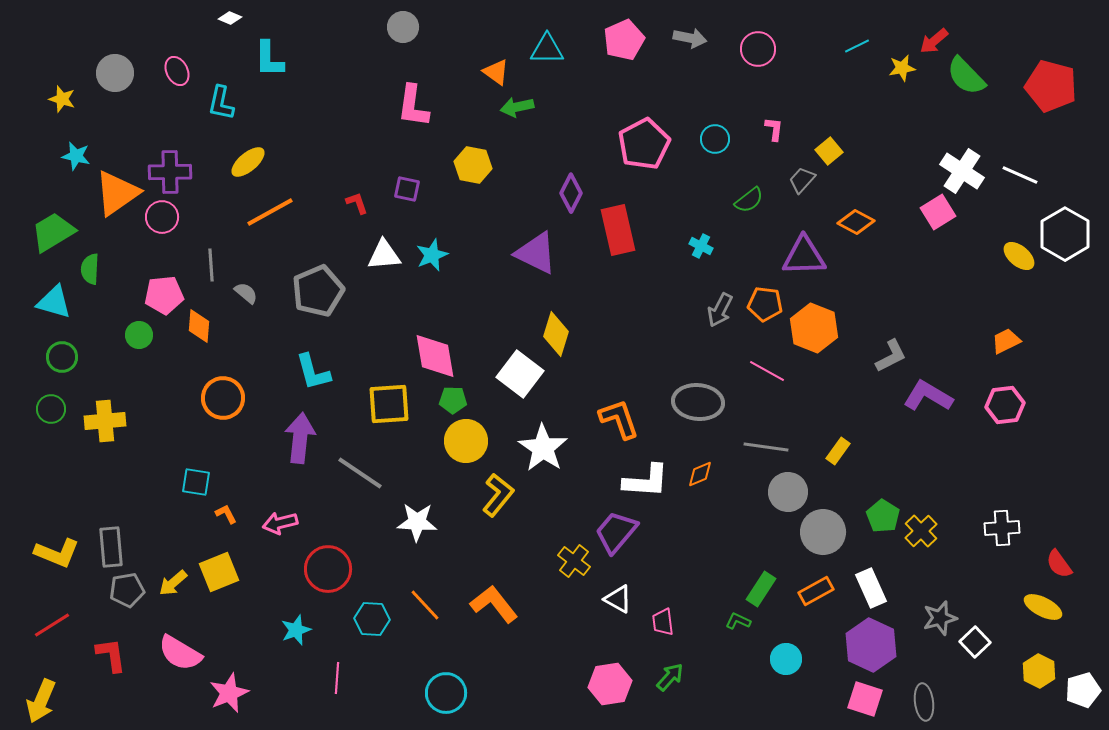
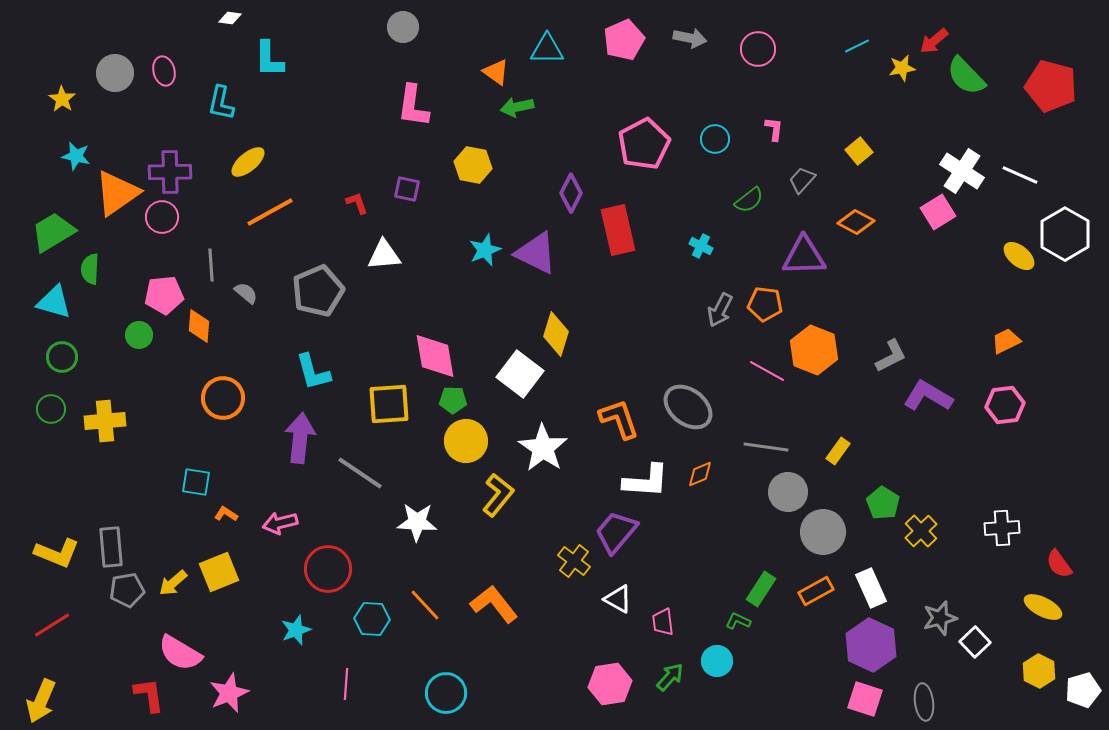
white diamond at (230, 18): rotated 15 degrees counterclockwise
pink ellipse at (177, 71): moved 13 px left; rotated 12 degrees clockwise
yellow star at (62, 99): rotated 16 degrees clockwise
yellow square at (829, 151): moved 30 px right
cyan star at (432, 255): moved 53 px right, 5 px up
orange hexagon at (814, 328): moved 22 px down
gray ellipse at (698, 402): moved 10 px left, 5 px down; rotated 33 degrees clockwise
orange L-shape at (226, 514): rotated 30 degrees counterclockwise
green pentagon at (883, 516): moved 13 px up
red L-shape at (111, 655): moved 38 px right, 40 px down
cyan circle at (786, 659): moved 69 px left, 2 px down
pink line at (337, 678): moved 9 px right, 6 px down
